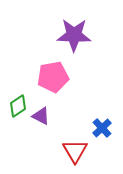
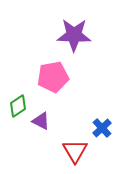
purple triangle: moved 5 px down
